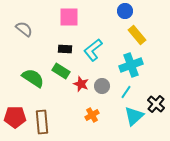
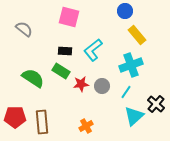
pink square: rotated 15 degrees clockwise
black rectangle: moved 2 px down
red star: rotated 28 degrees counterclockwise
orange cross: moved 6 px left, 11 px down
